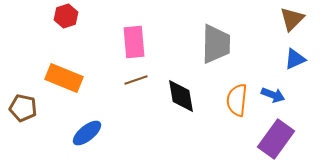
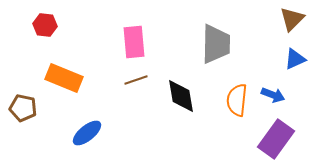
red hexagon: moved 21 px left, 9 px down; rotated 25 degrees clockwise
